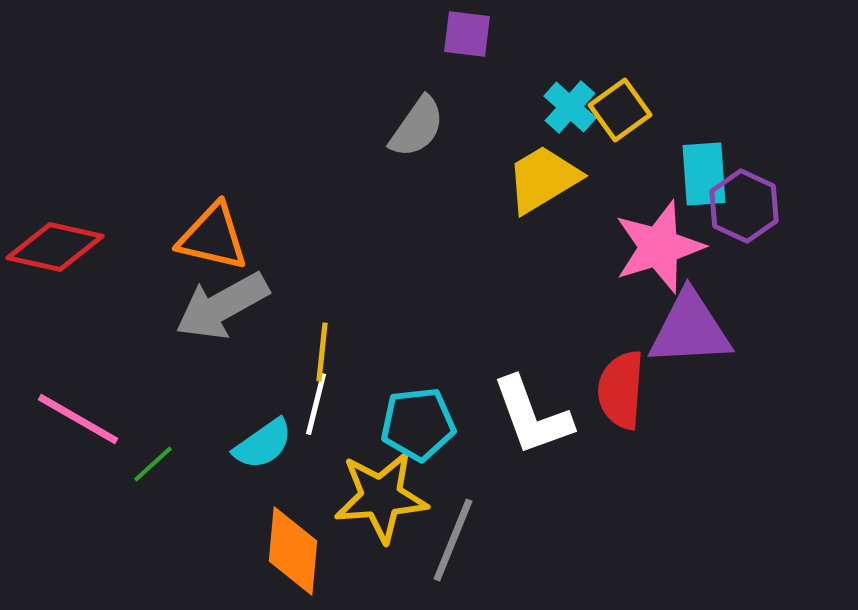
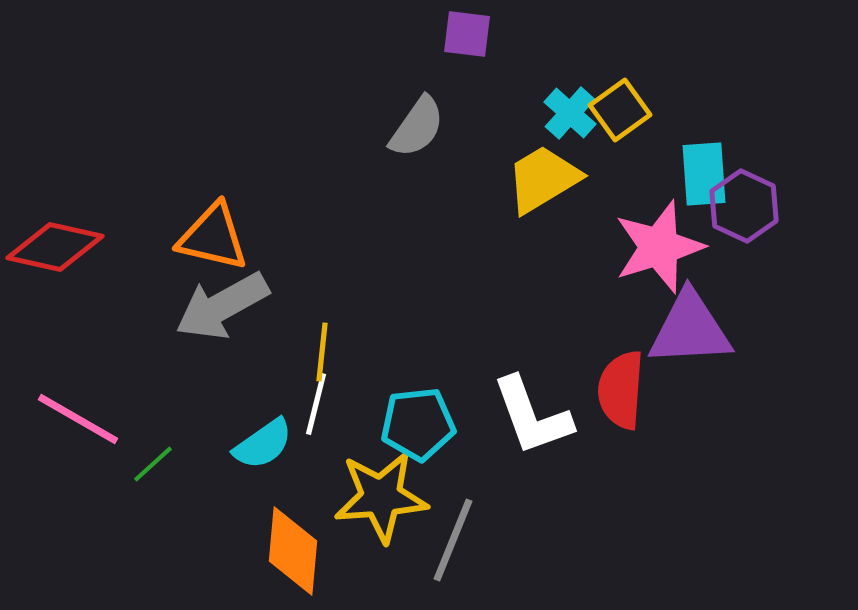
cyan cross: moved 6 px down
